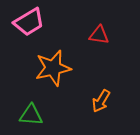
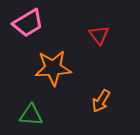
pink trapezoid: moved 1 px left, 1 px down
red triangle: rotated 45 degrees clockwise
orange star: rotated 9 degrees clockwise
